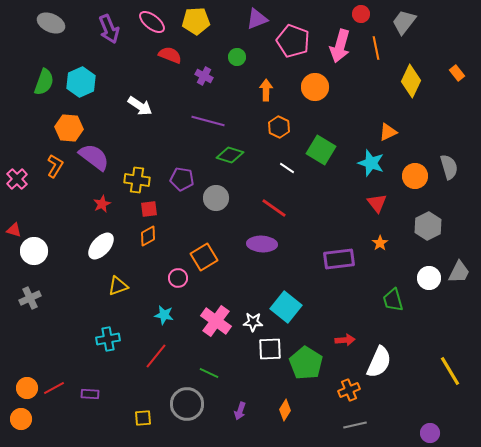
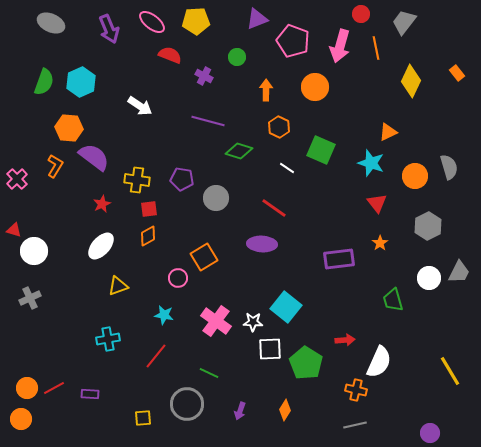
green square at (321, 150): rotated 8 degrees counterclockwise
green diamond at (230, 155): moved 9 px right, 4 px up
orange cross at (349, 390): moved 7 px right; rotated 35 degrees clockwise
